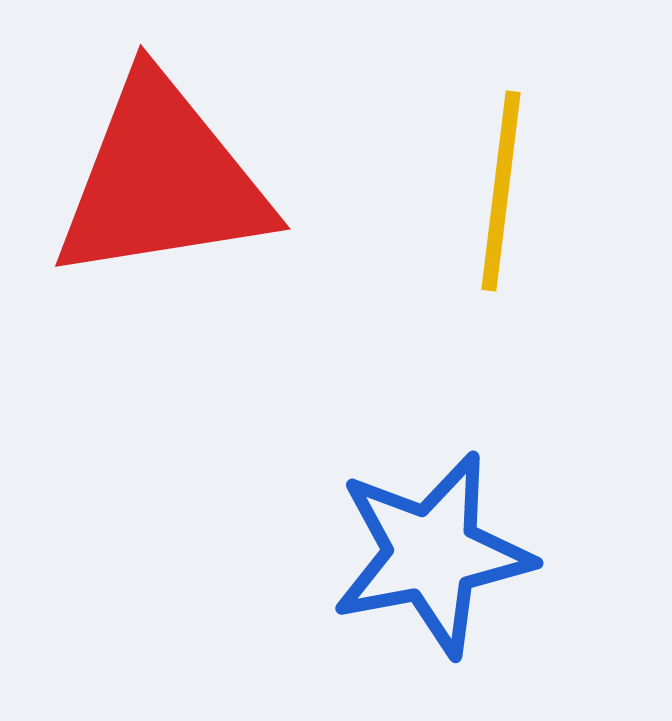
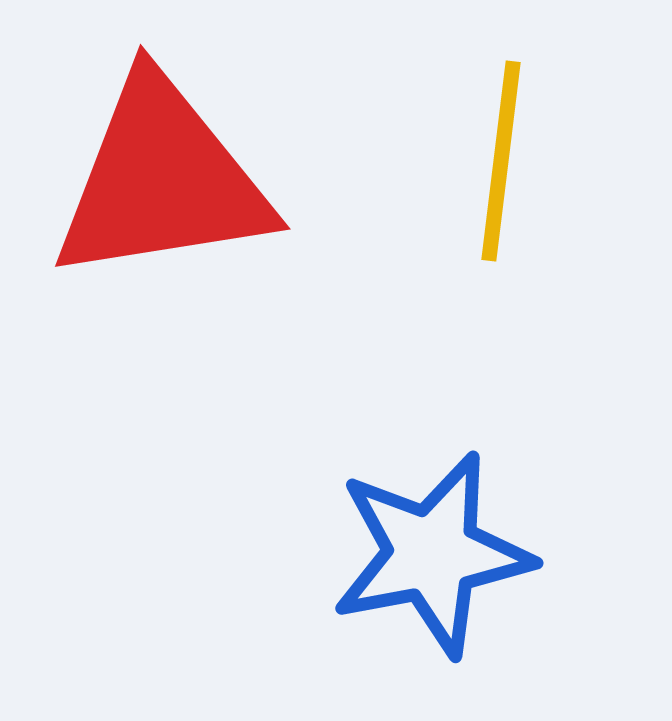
yellow line: moved 30 px up
